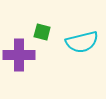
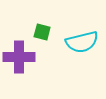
purple cross: moved 2 px down
